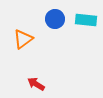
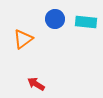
cyan rectangle: moved 2 px down
